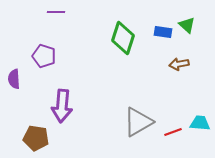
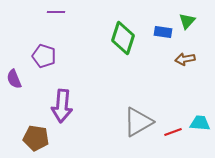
green triangle: moved 4 px up; rotated 30 degrees clockwise
brown arrow: moved 6 px right, 5 px up
purple semicircle: rotated 18 degrees counterclockwise
